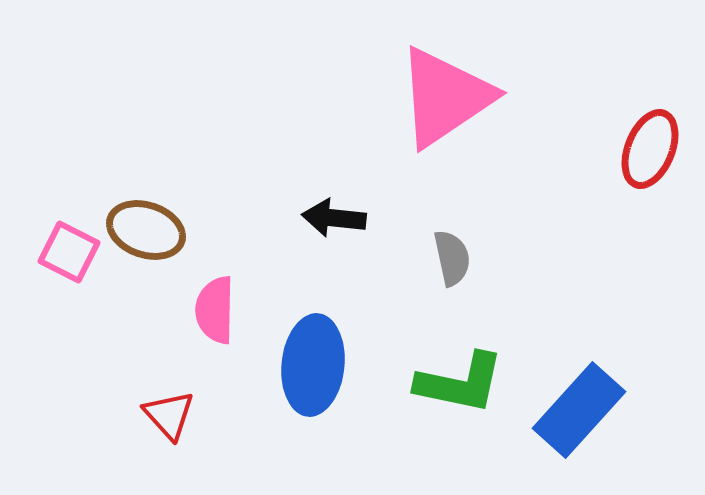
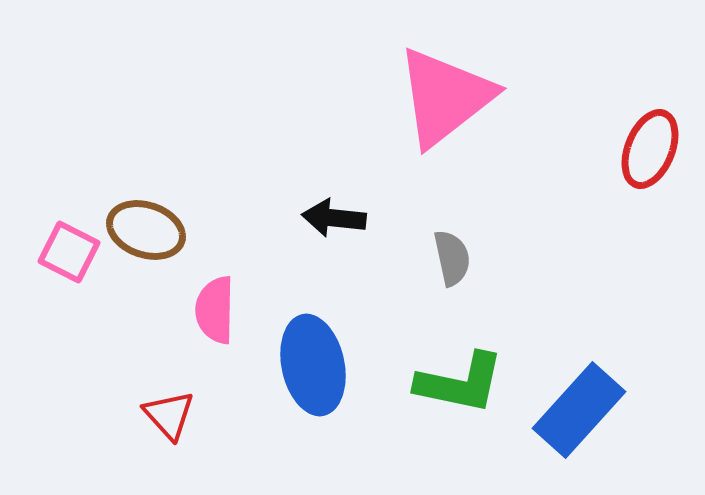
pink triangle: rotated 4 degrees counterclockwise
blue ellipse: rotated 18 degrees counterclockwise
